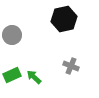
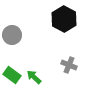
black hexagon: rotated 20 degrees counterclockwise
gray cross: moved 2 px left, 1 px up
green rectangle: rotated 60 degrees clockwise
